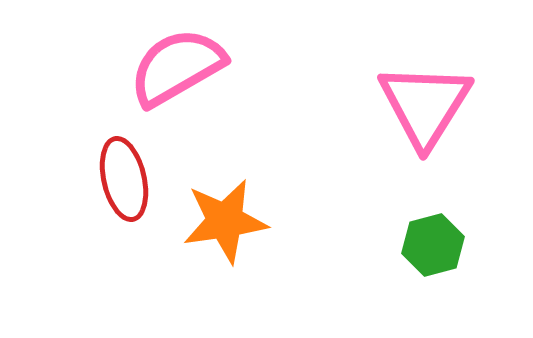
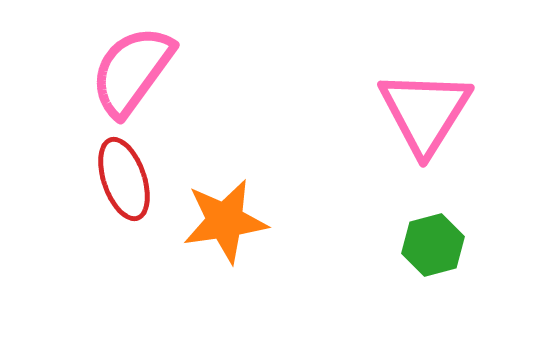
pink semicircle: moved 45 px left, 4 px down; rotated 24 degrees counterclockwise
pink triangle: moved 7 px down
red ellipse: rotated 6 degrees counterclockwise
